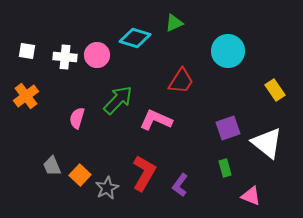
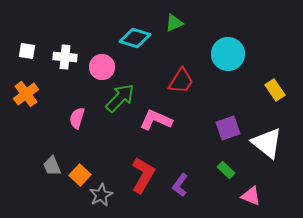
cyan circle: moved 3 px down
pink circle: moved 5 px right, 12 px down
orange cross: moved 2 px up
green arrow: moved 2 px right, 2 px up
green rectangle: moved 1 px right, 2 px down; rotated 30 degrees counterclockwise
red L-shape: moved 1 px left, 2 px down
gray star: moved 6 px left, 7 px down
